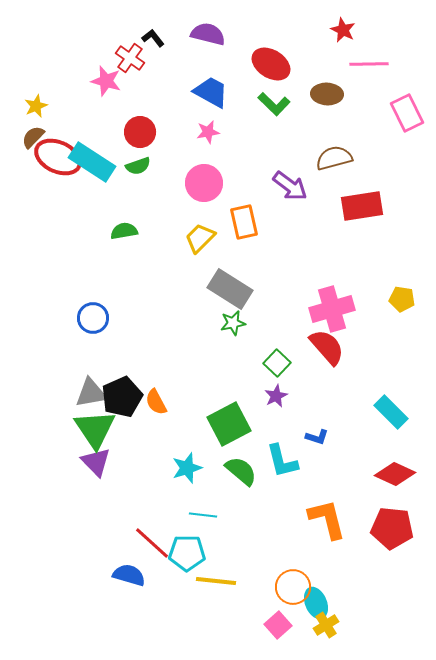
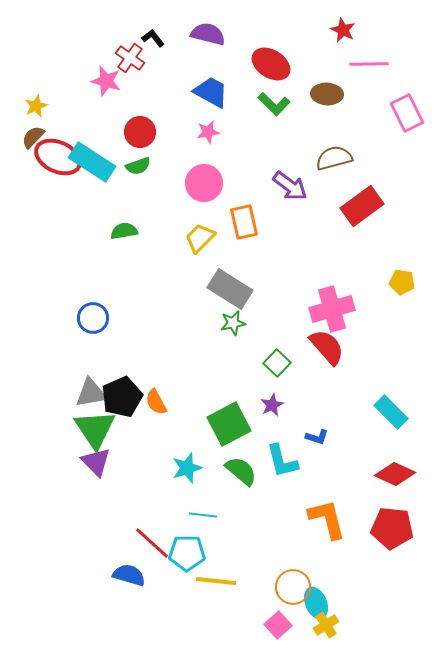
red rectangle at (362, 206): rotated 27 degrees counterclockwise
yellow pentagon at (402, 299): moved 17 px up
purple star at (276, 396): moved 4 px left, 9 px down
